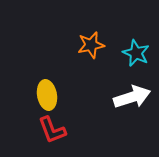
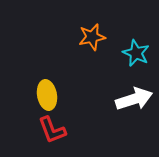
orange star: moved 1 px right, 8 px up
white arrow: moved 2 px right, 2 px down
